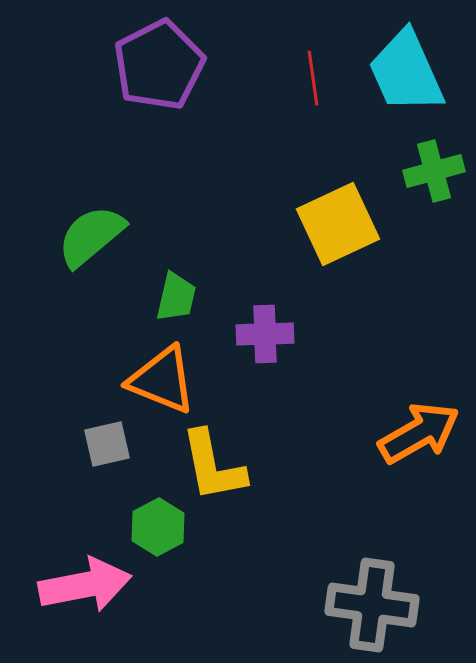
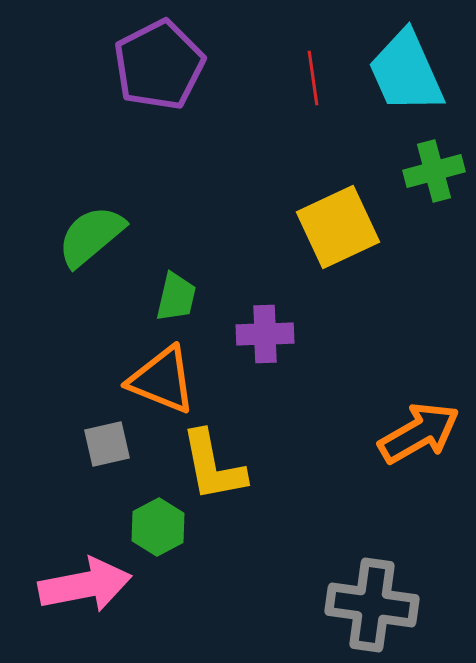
yellow square: moved 3 px down
